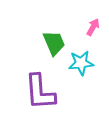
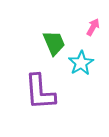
cyan star: rotated 25 degrees counterclockwise
